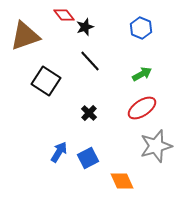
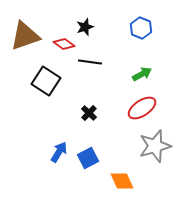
red diamond: moved 29 px down; rotated 15 degrees counterclockwise
black line: moved 1 px down; rotated 40 degrees counterclockwise
gray star: moved 1 px left
